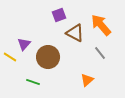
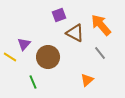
green line: rotated 48 degrees clockwise
